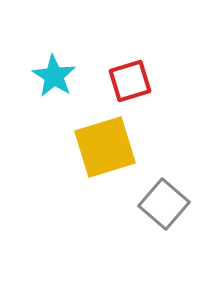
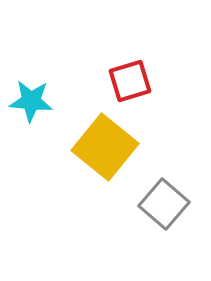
cyan star: moved 23 px left, 25 px down; rotated 27 degrees counterclockwise
yellow square: rotated 34 degrees counterclockwise
